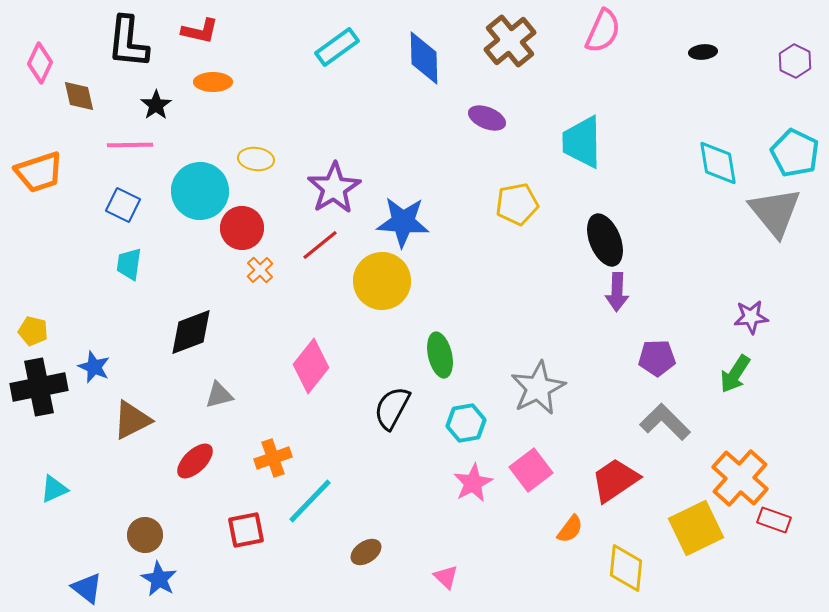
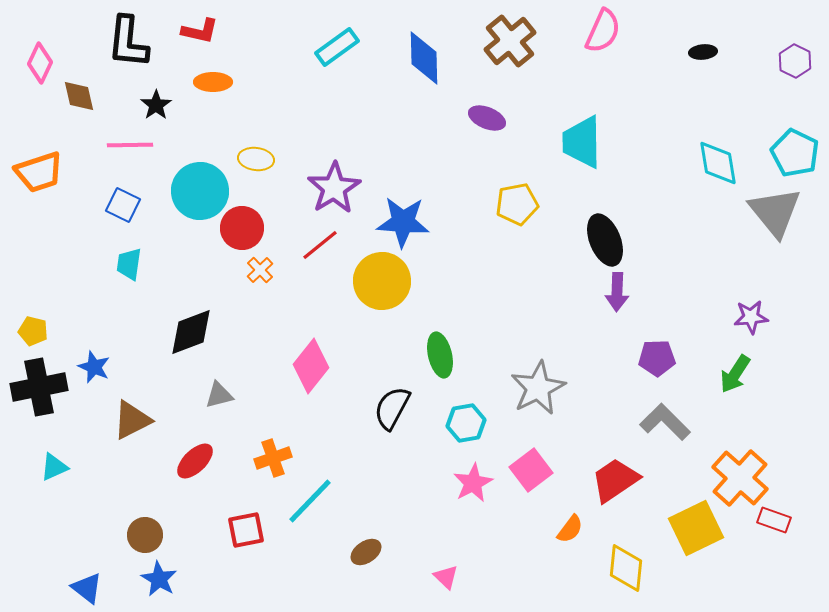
cyan triangle at (54, 489): moved 22 px up
